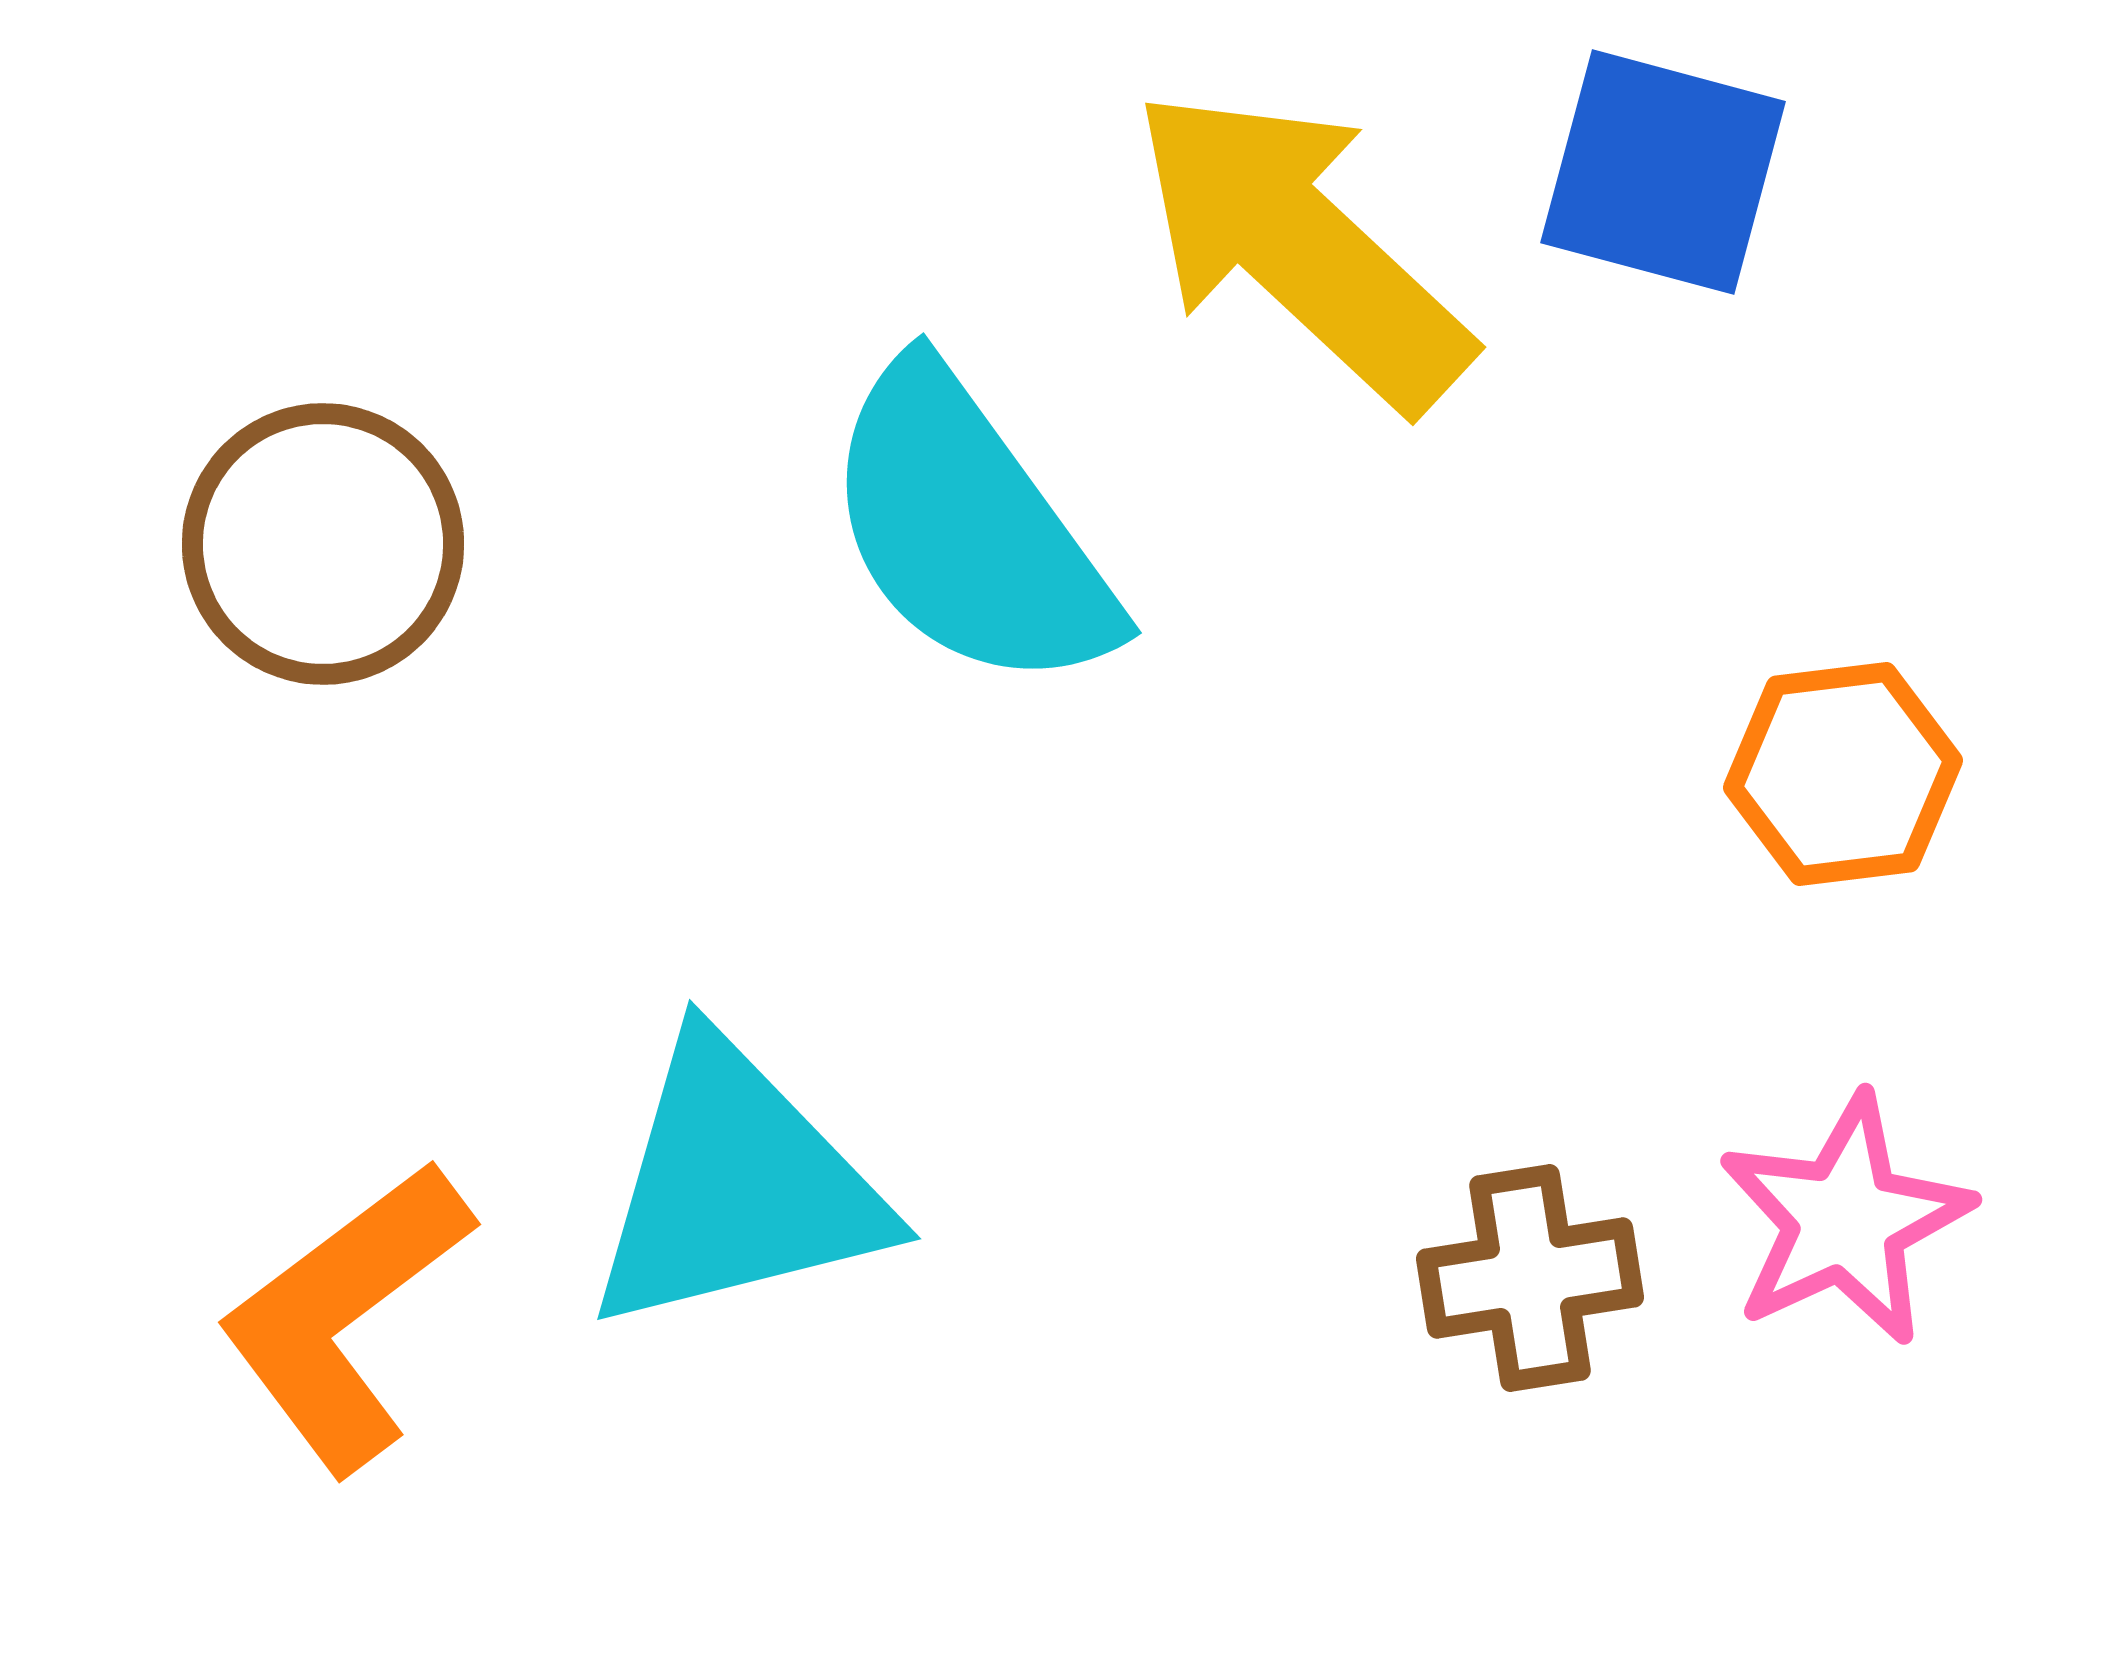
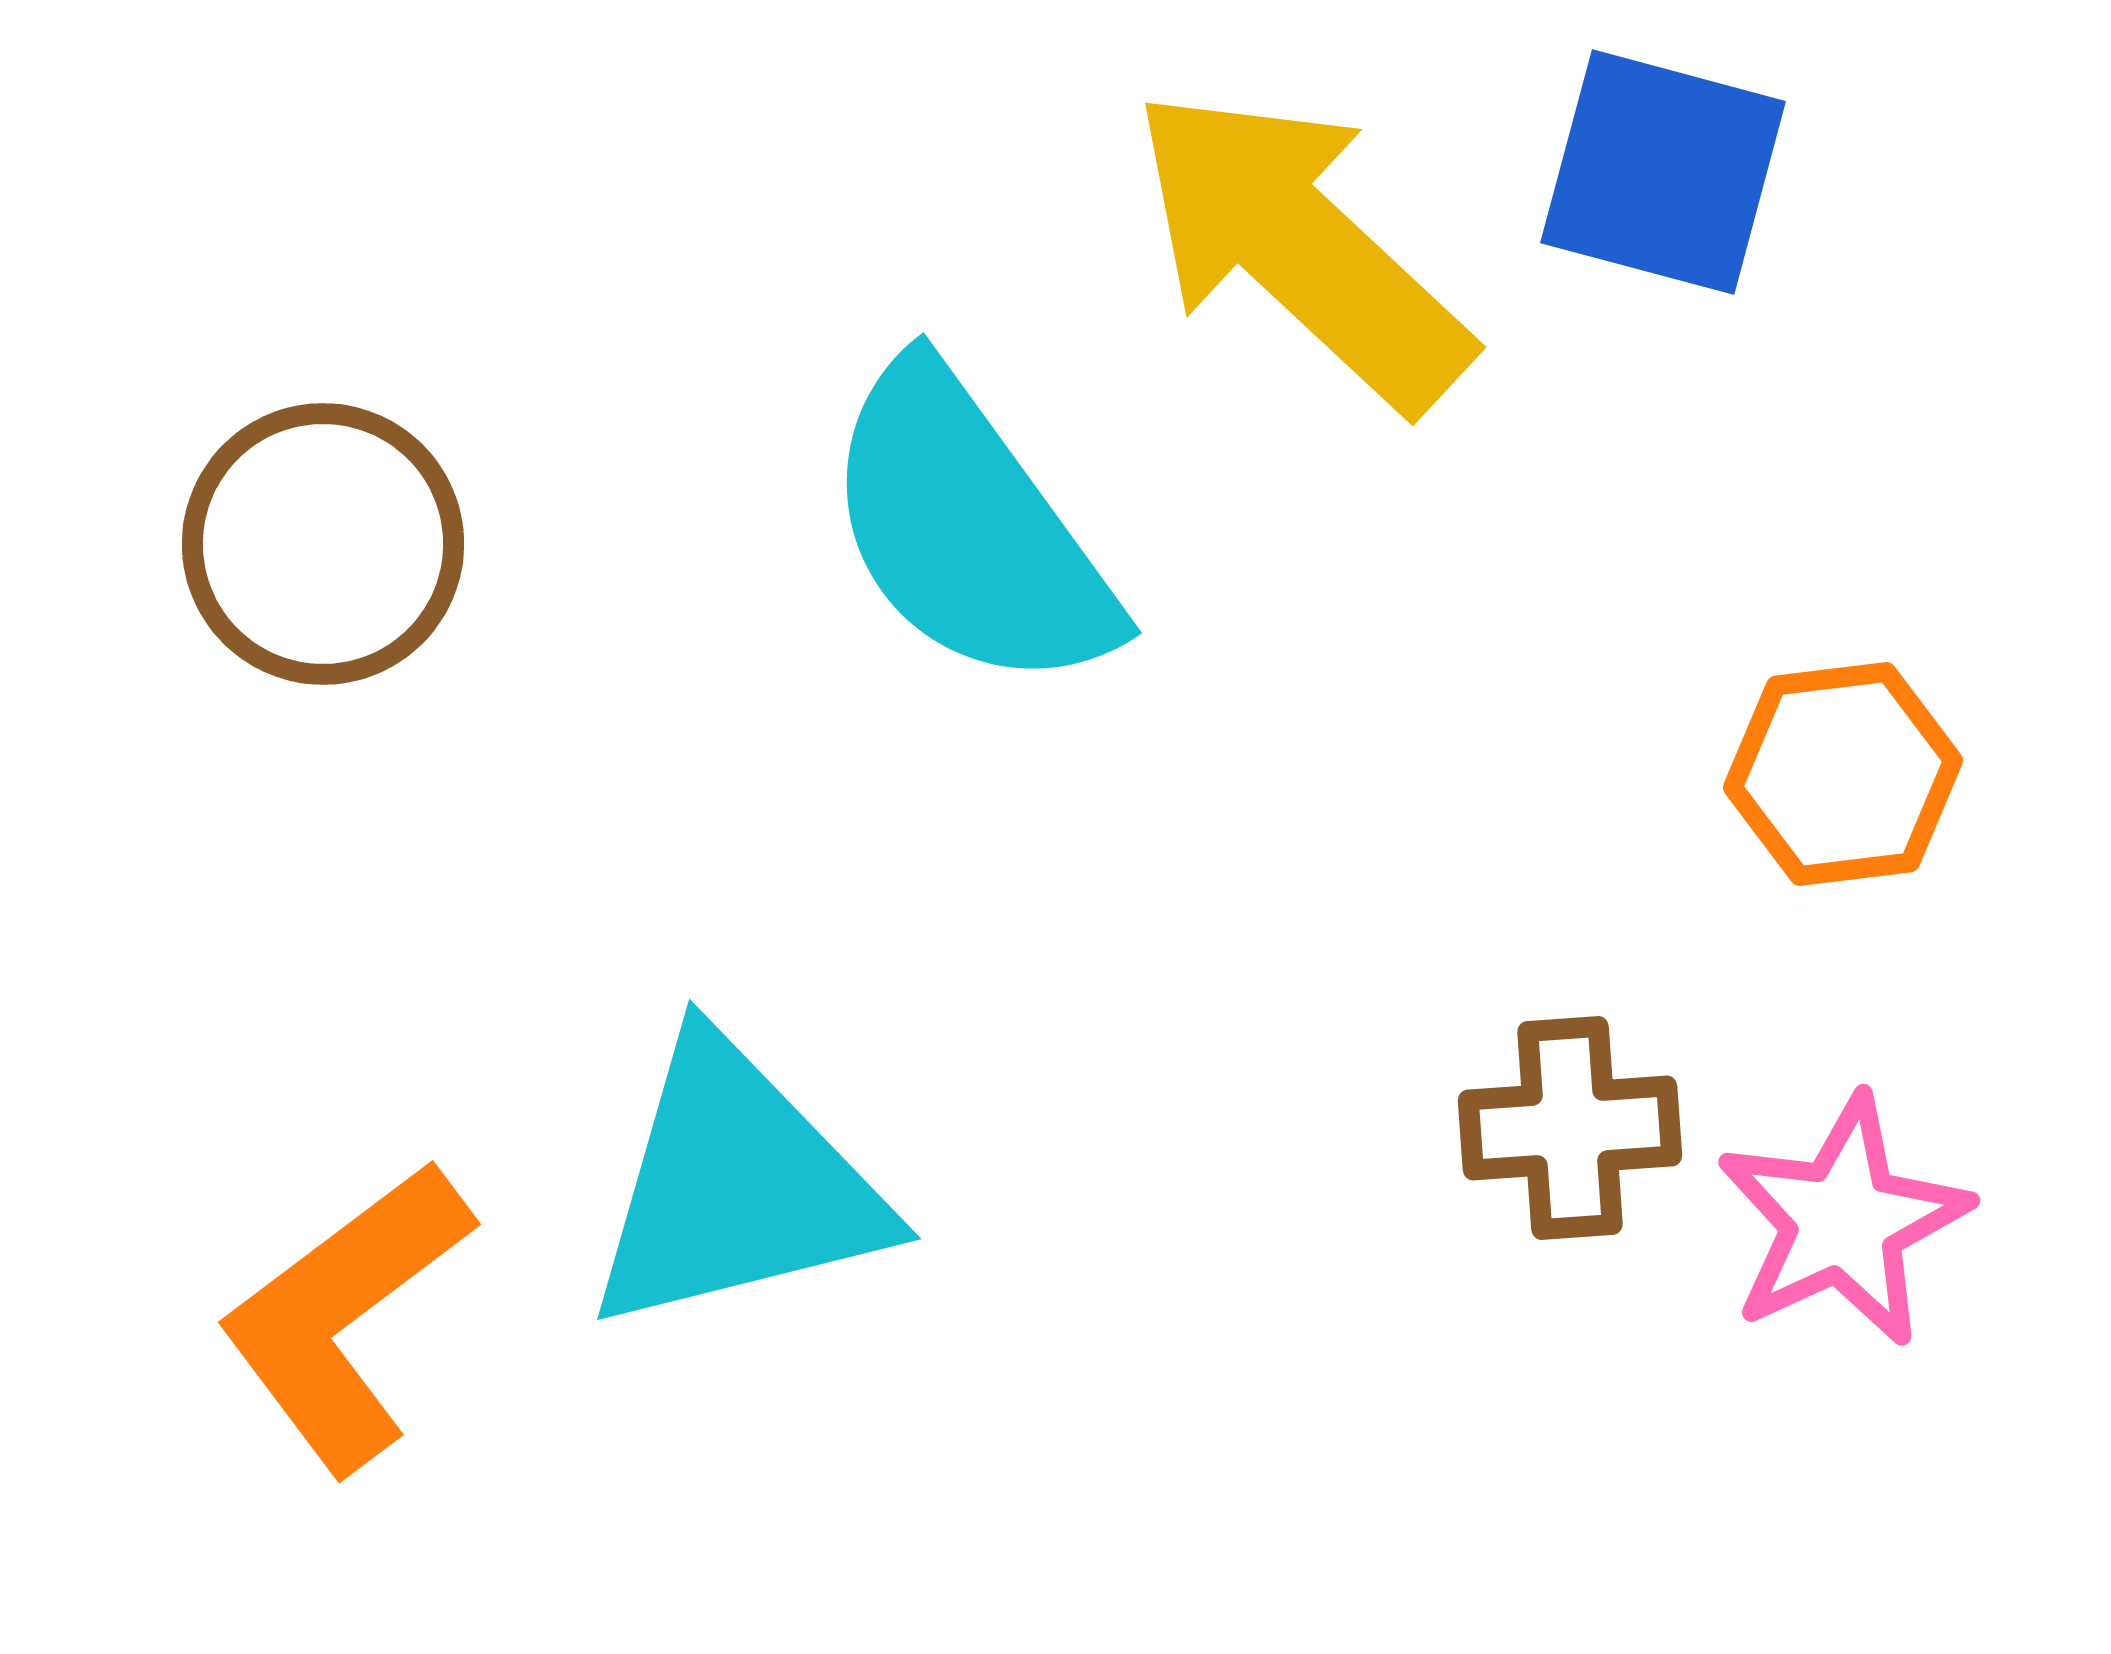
pink star: moved 2 px left, 1 px down
brown cross: moved 40 px right, 150 px up; rotated 5 degrees clockwise
